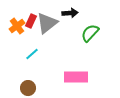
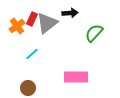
red rectangle: moved 1 px right, 2 px up
green semicircle: moved 4 px right
